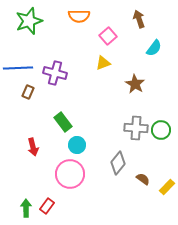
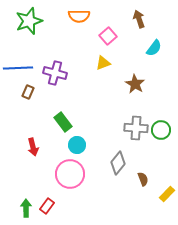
brown semicircle: rotated 32 degrees clockwise
yellow rectangle: moved 7 px down
